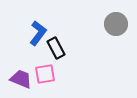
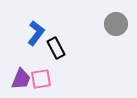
blue L-shape: moved 2 px left
pink square: moved 4 px left, 5 px down
purple trapezoid: rotated 90 degrees clockwise
